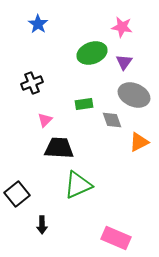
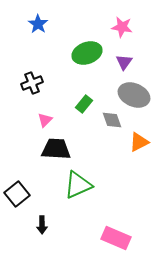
green ellipse: moved 5 px left
green rectangle: rotated 42 degrees counterclockwise
black trapezoid: moved 3 px left, 1 px down
